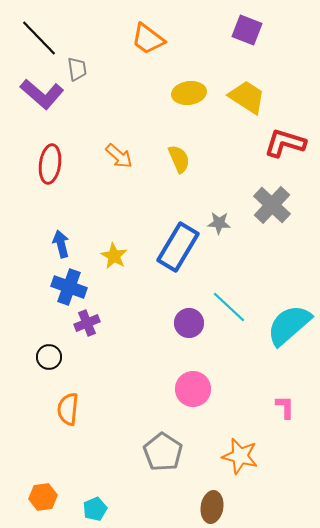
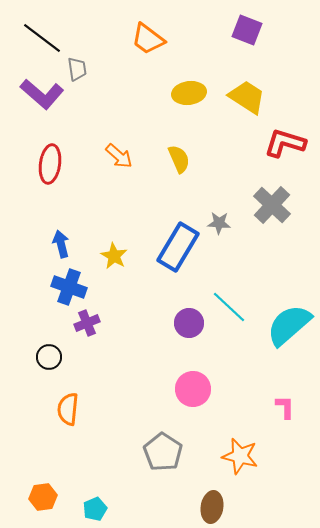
black line: moved 3 px right; rotated 9 degrees counterclockwise
